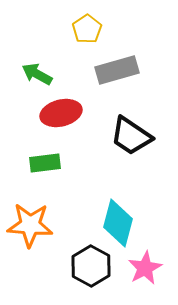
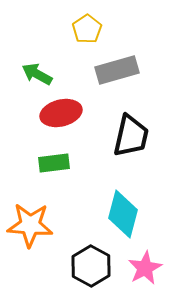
black trapezoid: rotated 111 degrees counterclockwise
green rectangle: moved 9 px right
cyan diamond: moved 5 px right, 9 px up
